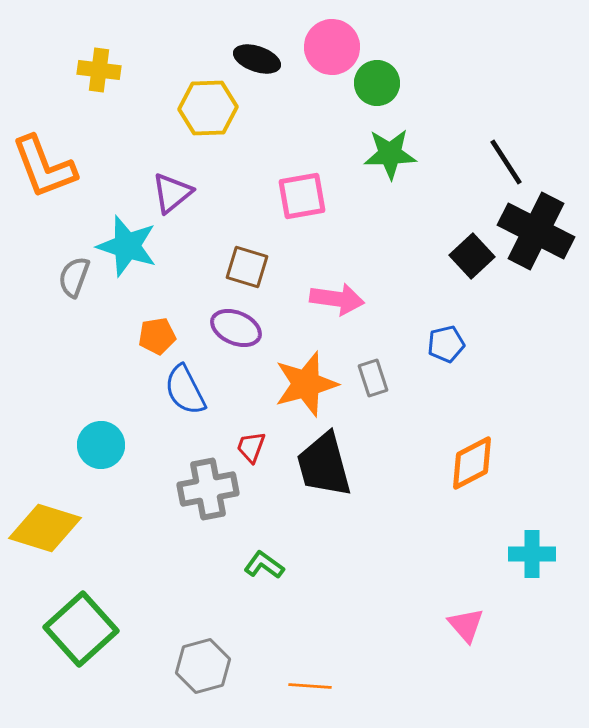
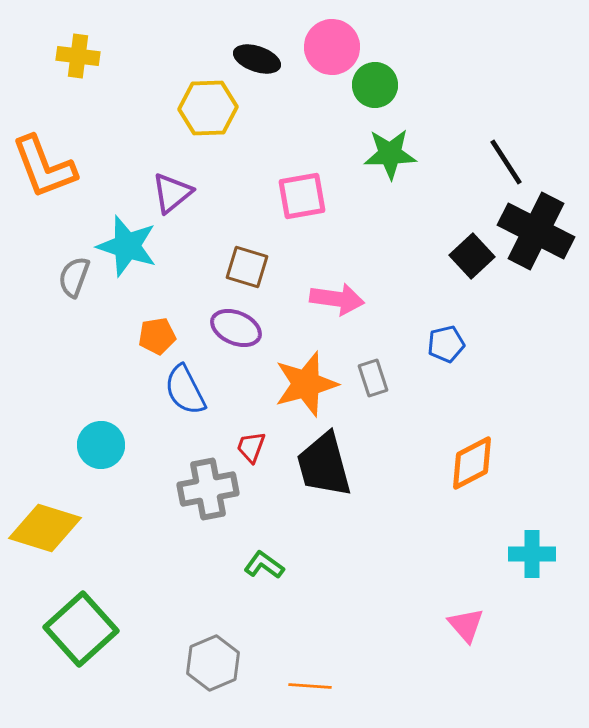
yellow cross: moved 21 px left, 14 px up
green circle: moved 2 px left, 2 px down
gray hexagon: moved 10 px right, 3 px up; rotated 8 degrees counterclockwise
